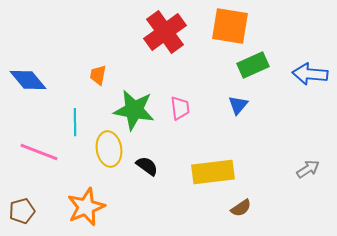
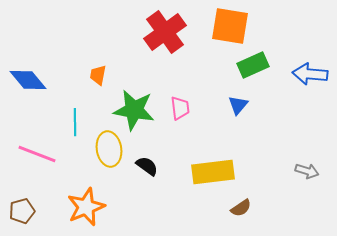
pink line: moved 2 px left, 2 px down
gray arrow: moved 1 px left, 2 px down; rotated 50 degrees clockwise
